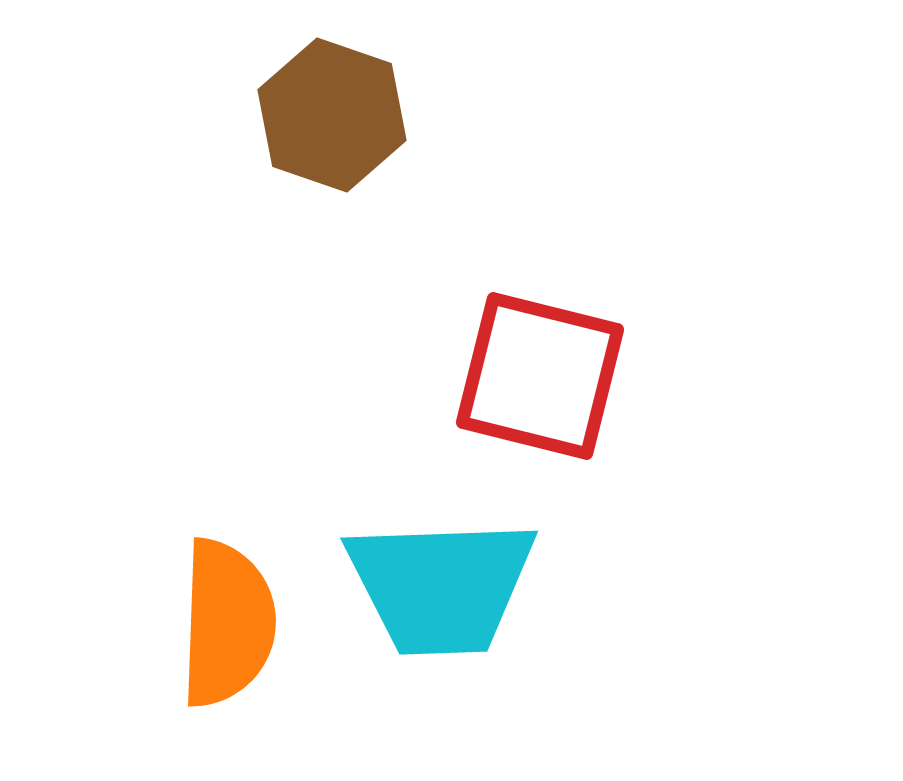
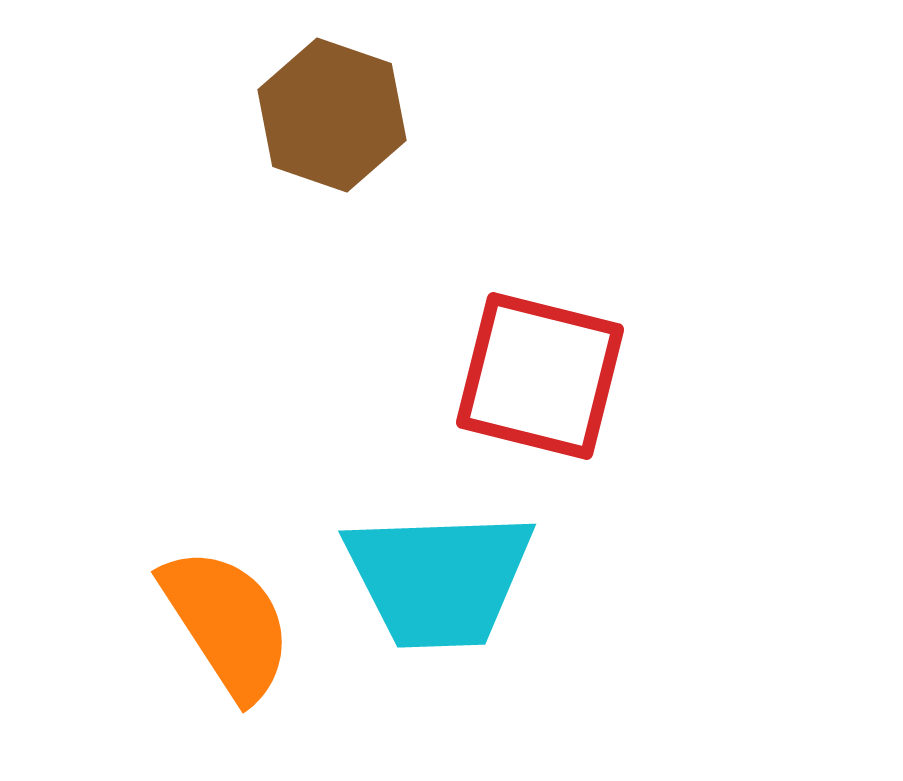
cyan trapezoid: moved 2 px left, 7 px up
orange semicircle: rotated 35 degrees counterclockwise
